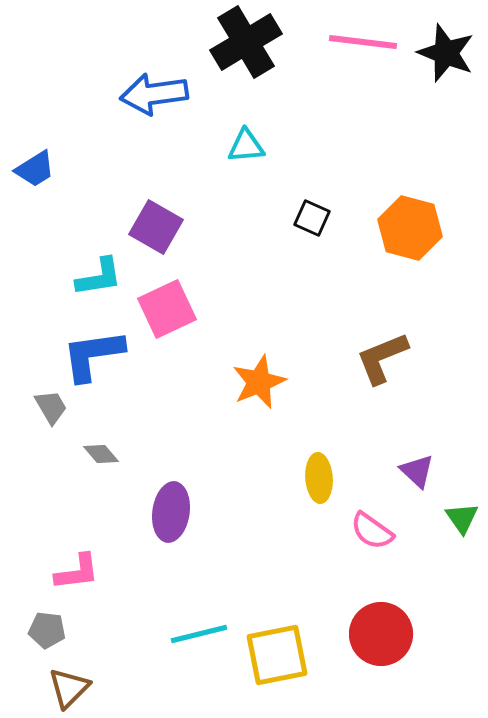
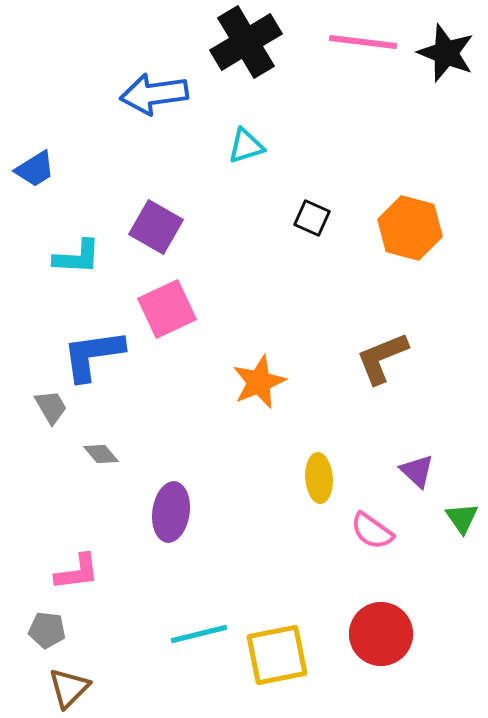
cyan triangle: rotated 12 degrees counterclockwise
cyan L-shape: moved 22 px left, 20 px up; rotated 12 degrees clockwise
